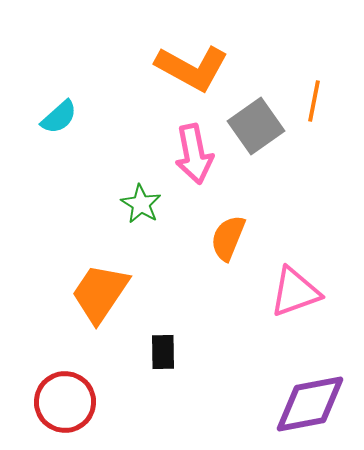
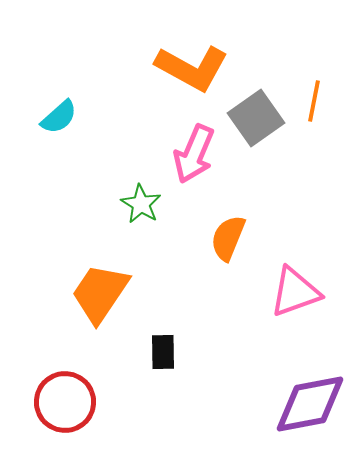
gray square: moved 8 px up
pink arrow: rotated 34 degrees clockwise
